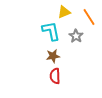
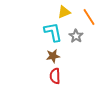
cyan L-shape: moved 2 px right, 1 px down
